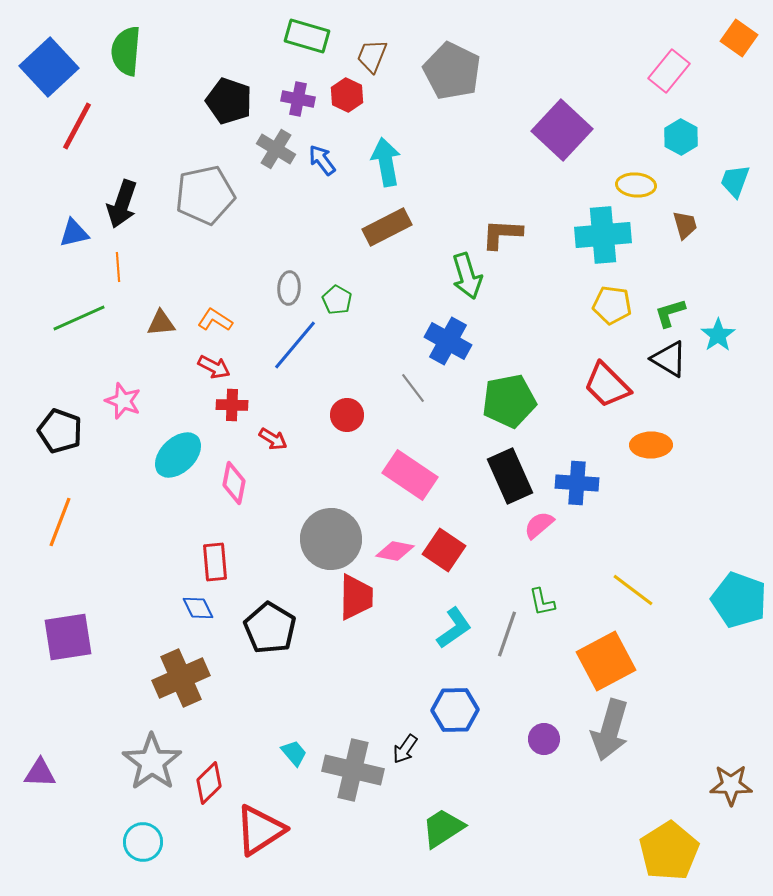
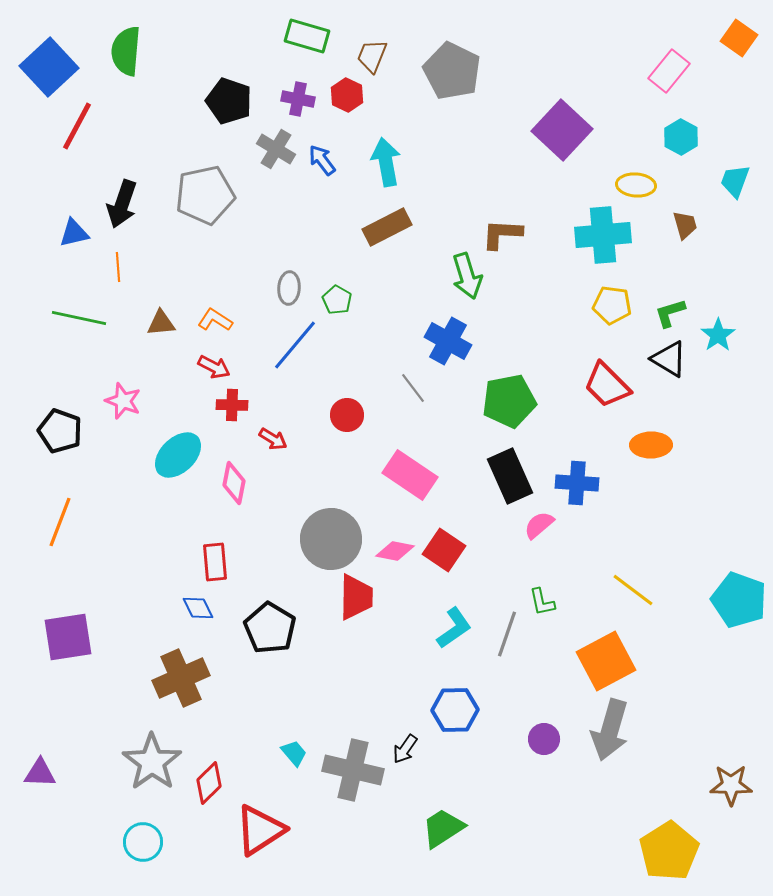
green line at (79, 318): rotated 36 degrees clockwise
